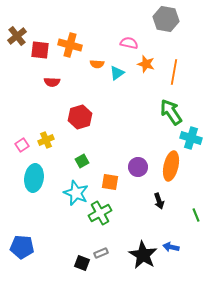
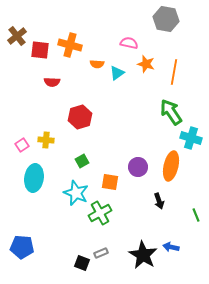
yellow cross: rotated 28 degrees clockwise
